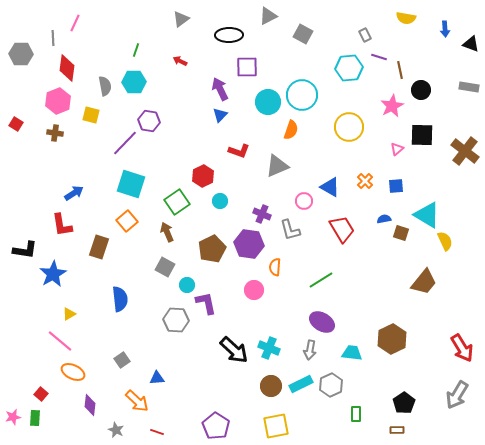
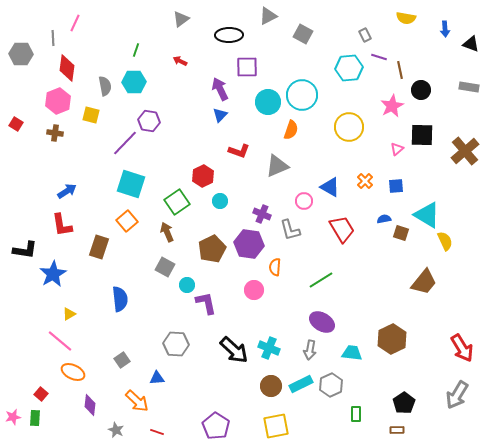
brown cross at (465, 151): rotated 12 degrees clockwise
blue arrow at (74, 193): moved 7 px left, 2 px up
gray hexagon at (176, 320): moved 24 px down
